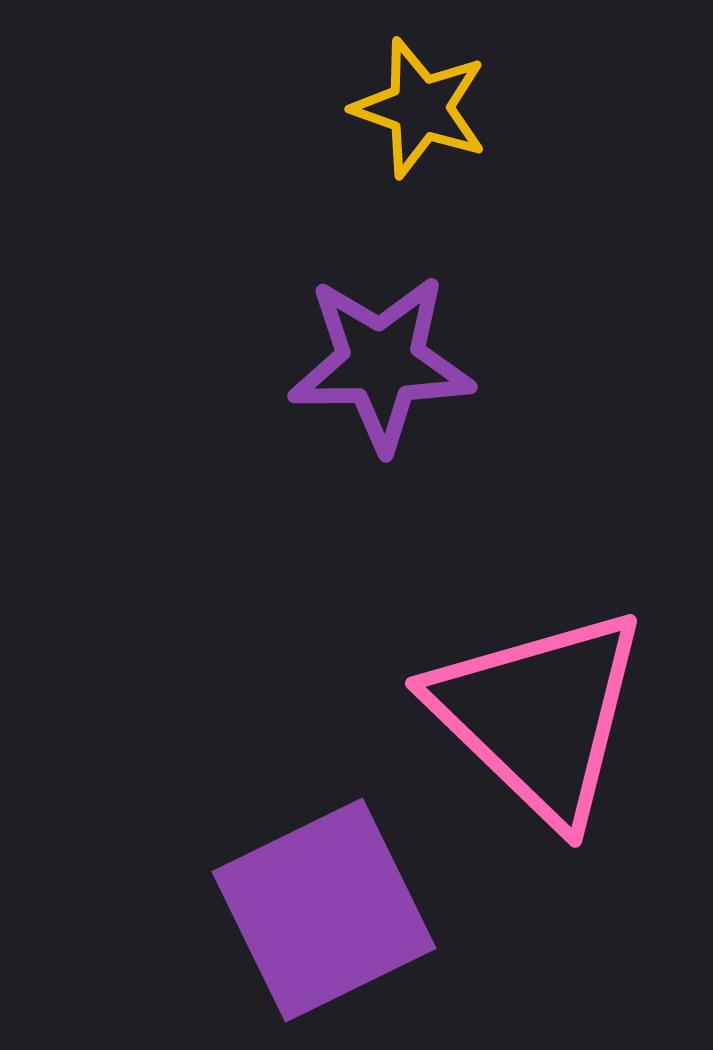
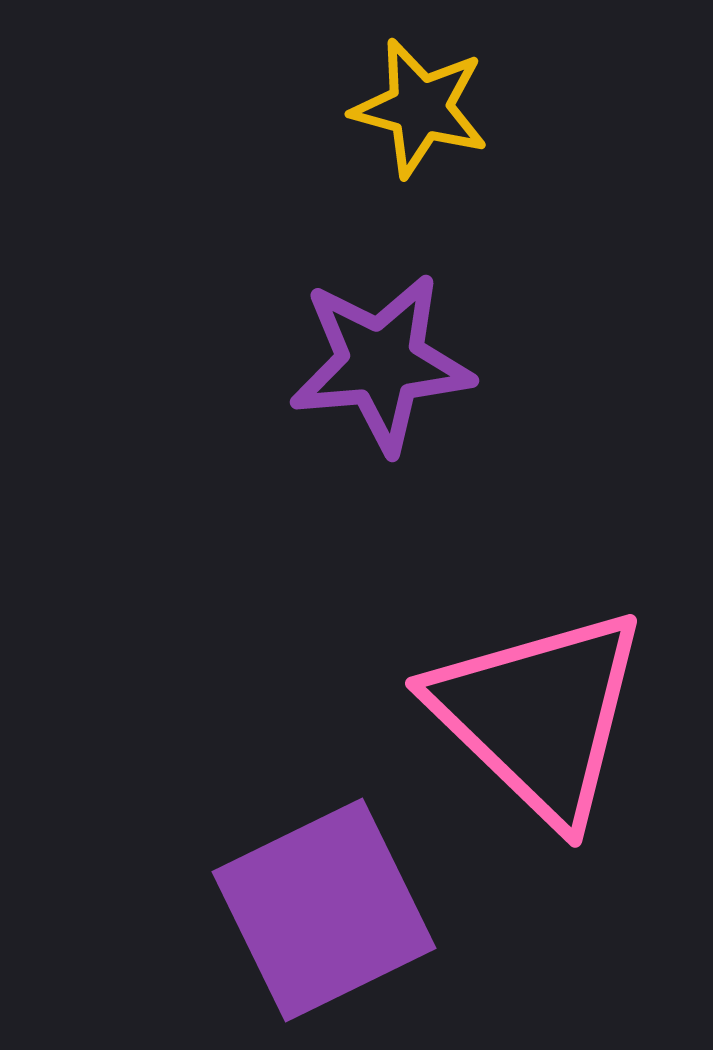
yellow star: rotated 4 degrees counterclockwise
purple star: rotated 4 degrees counterclockwise
